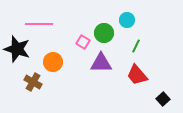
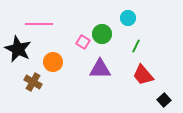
cyan circle: moved 1 px right, 2 px up
green circle: moved 2 px left, 1 px down
black star: moved 1 px right; rotated 8 degrees clockwise
purple triangle: moved 1 px left, 6 px down
red trapezoid: moved 6 px right
black square: moved 1 px right, 1 px down
